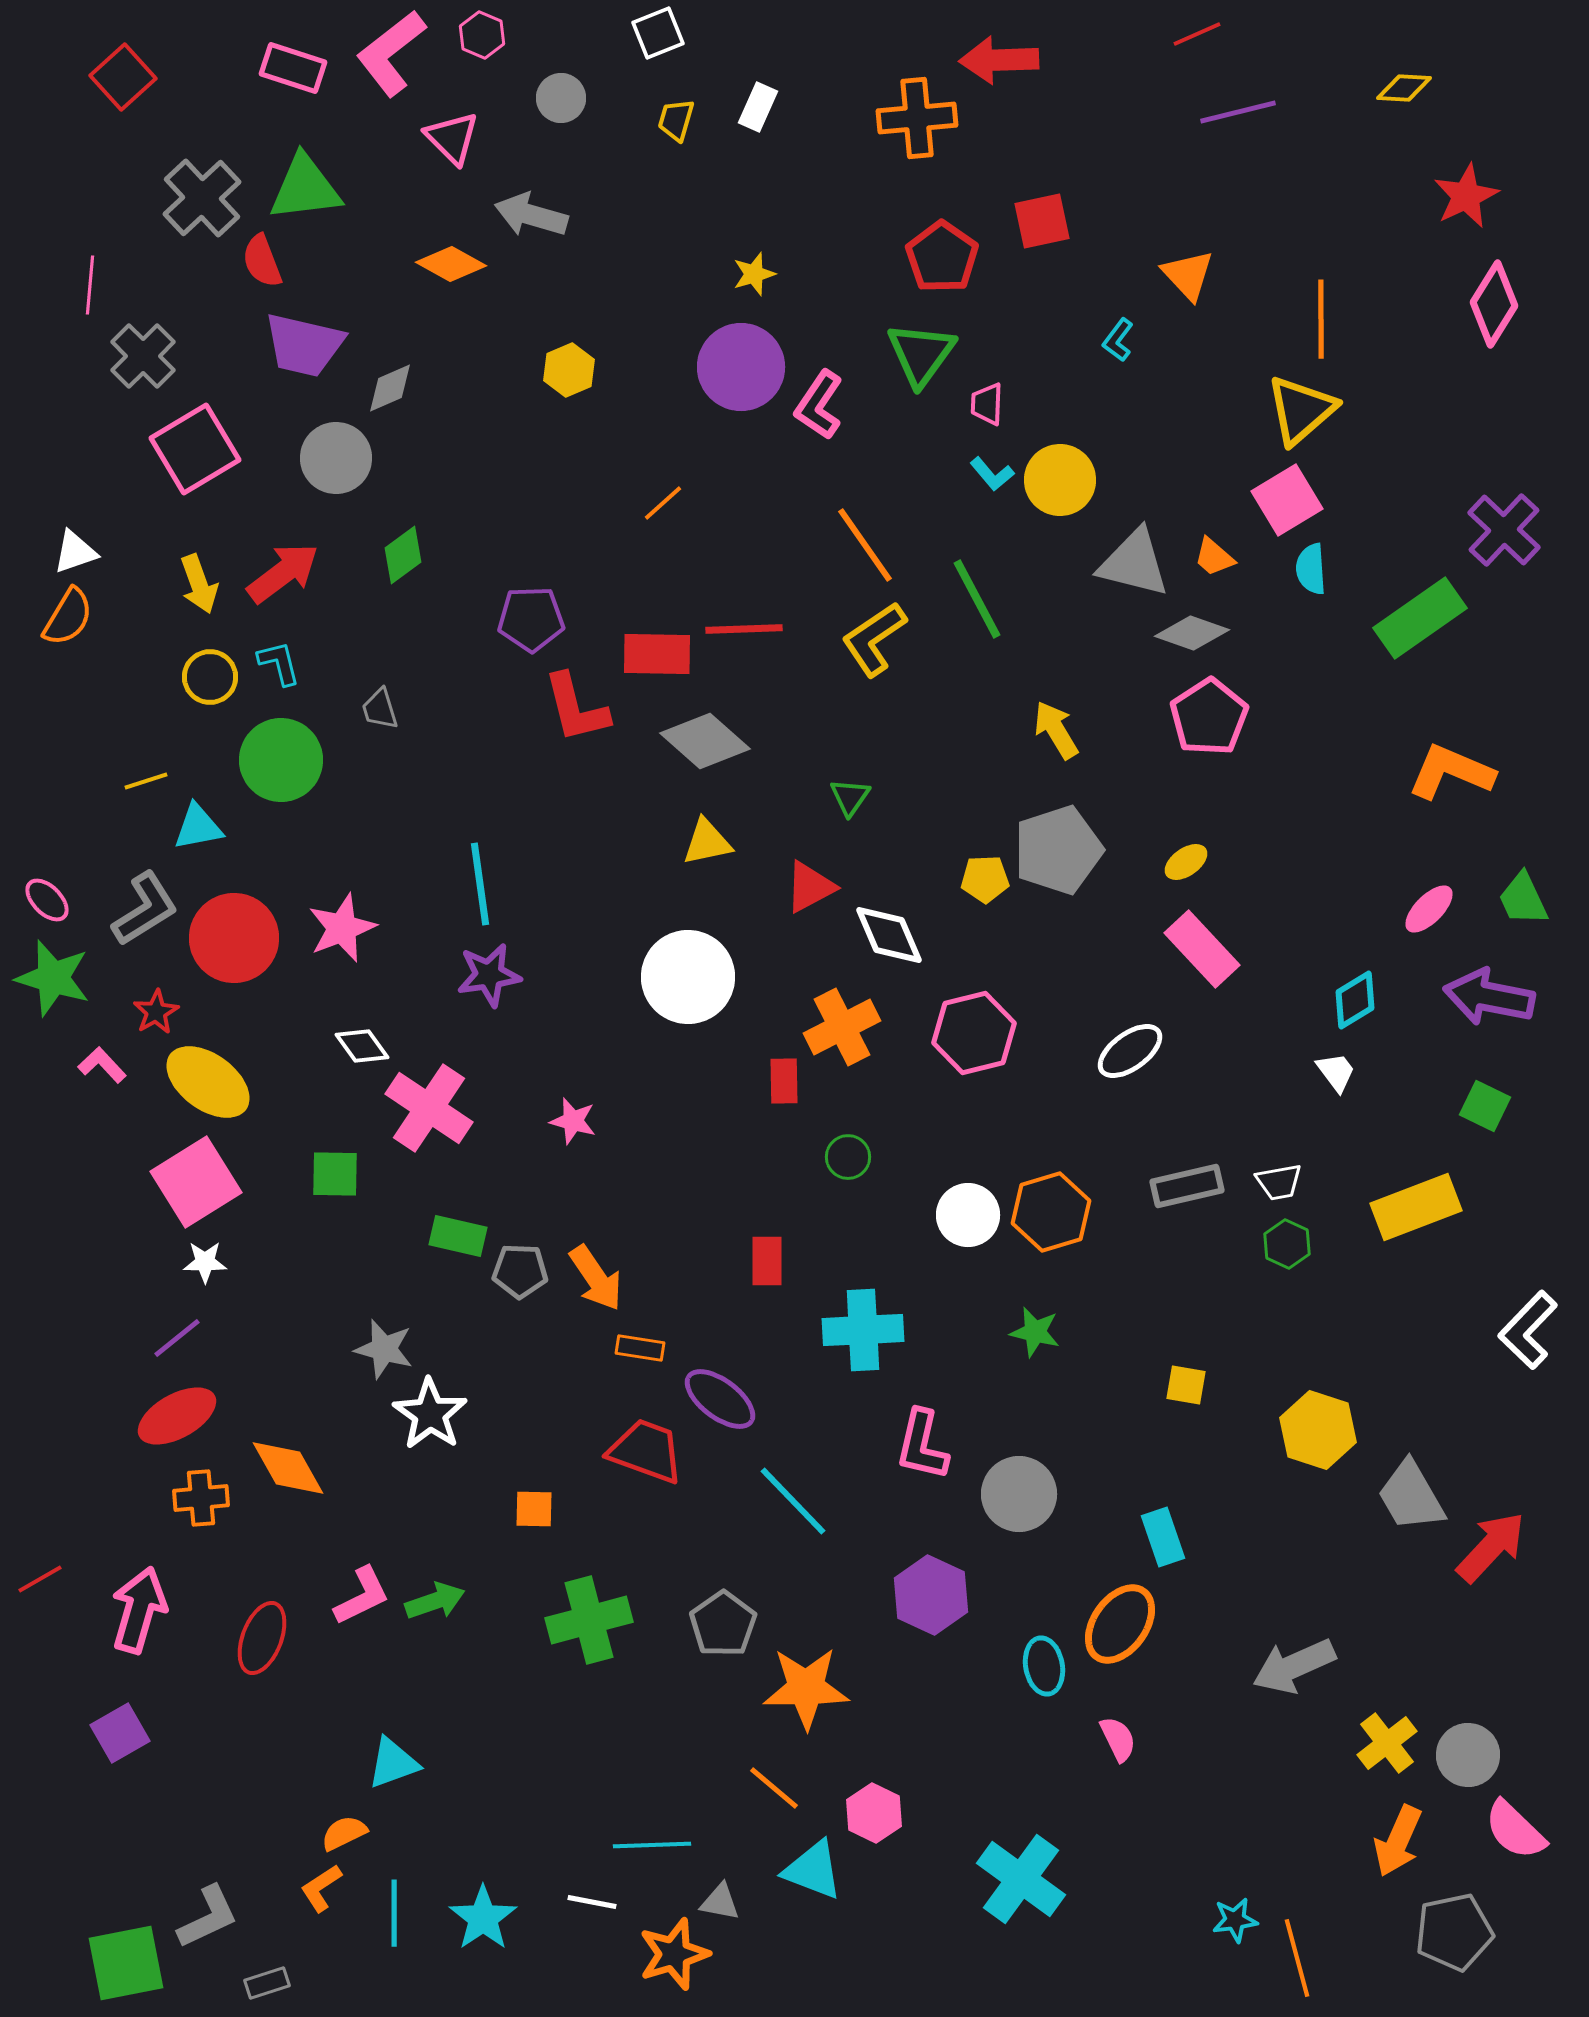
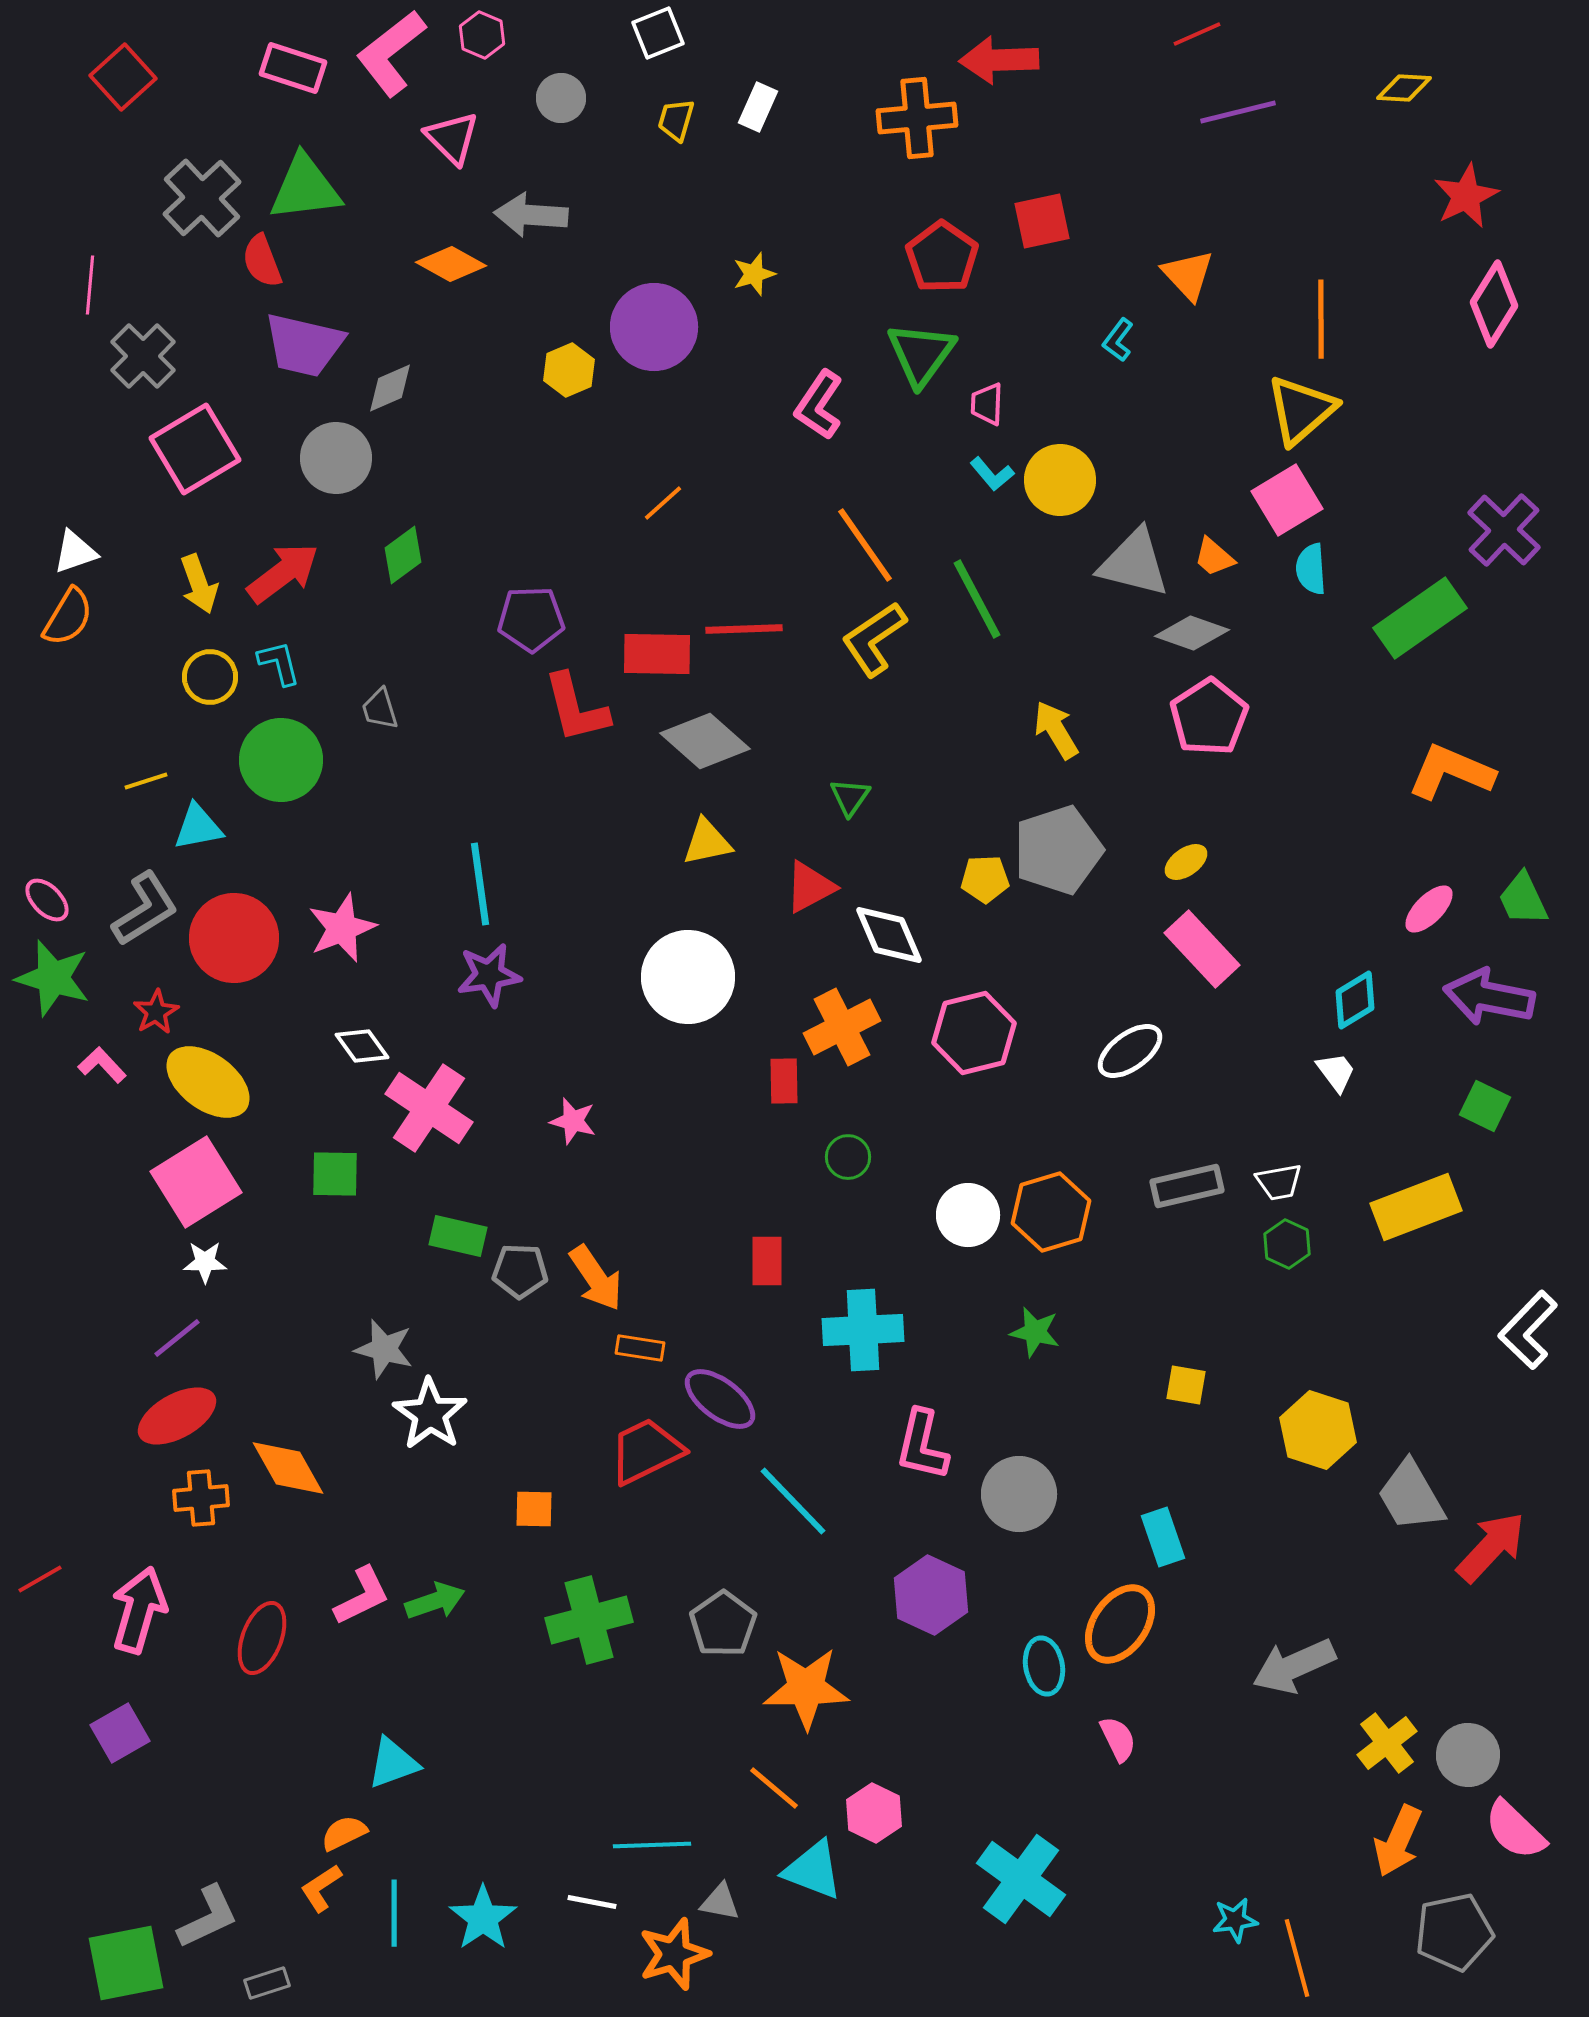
gray arrow at (531, 215): rotated 12 degrees counterclockwise
purple circle at (741, 367): moved 87 px left, 40 px up
red trapezoid at (646, 1451): rotated 46 degrees counterclockwise
